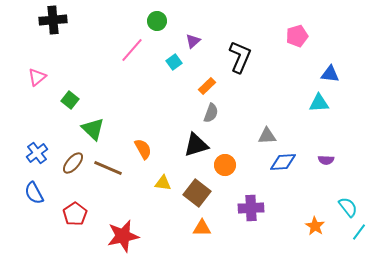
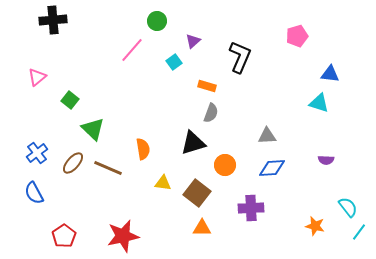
orange rectangle: rotated 60 degrees clockwise
cyan triangle: rotated 20 degrees clockwise
black triangle: moved 3 px left, 2 px up
orange semicircle: rotated 20 degrees clockwise
blue diamond: moved 11 px left, 6 px down
red pentagon: moved 11 px left, 22 px down
orange star: rotated 18 degrees counterclockwise
